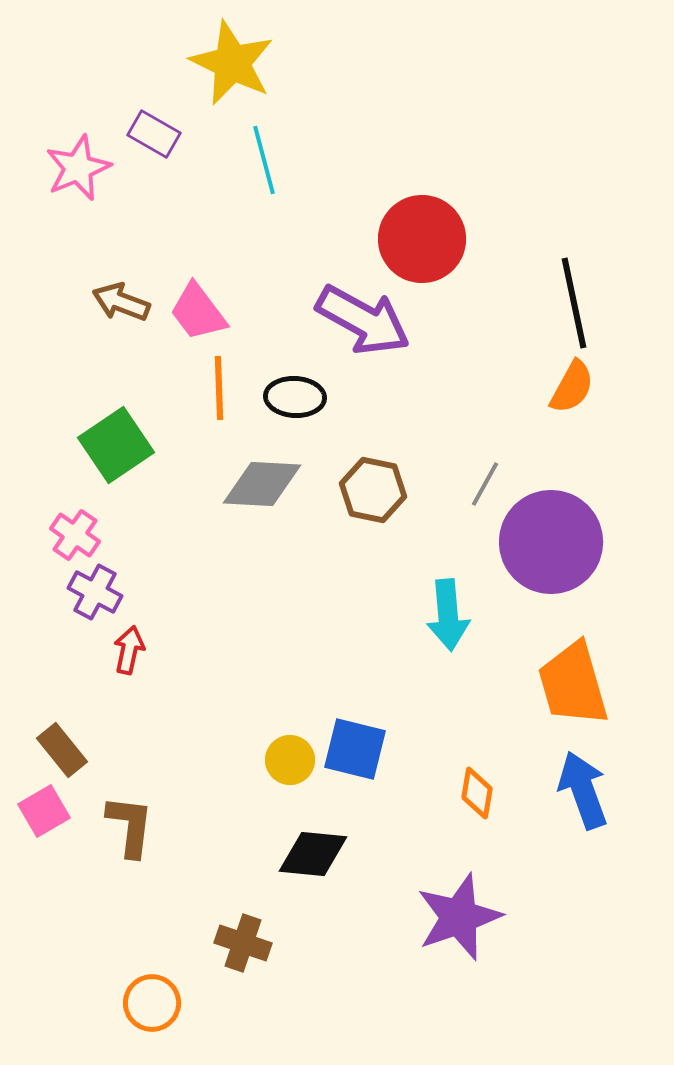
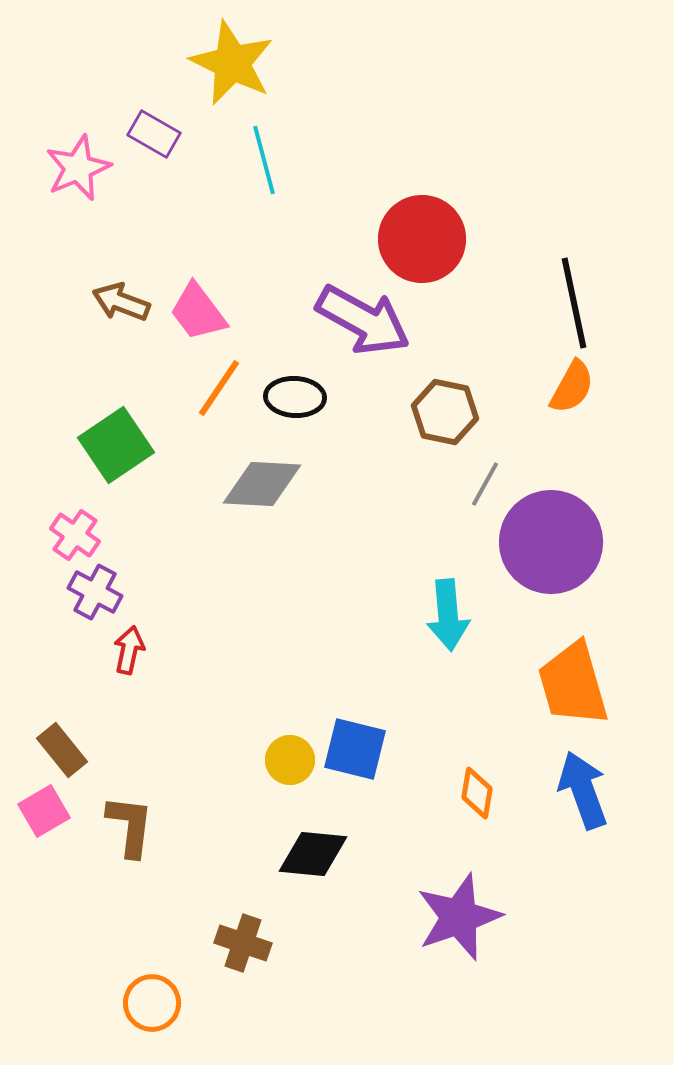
orange line: rotated 36 degrees clockwise
brown hexagon: moved 72 px right, 78 px up
